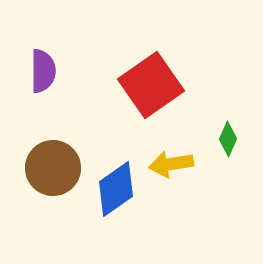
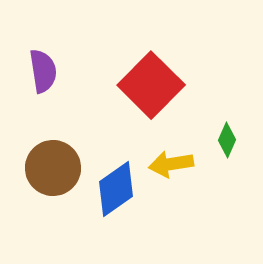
purple semicircle: rotated 9 degrees counterclockwise
red square: rotated 10 degrees counterclockwise
green diamond: moved 1 px left, 1 px down
